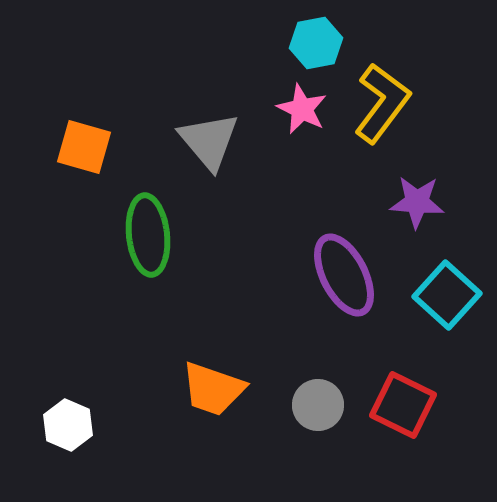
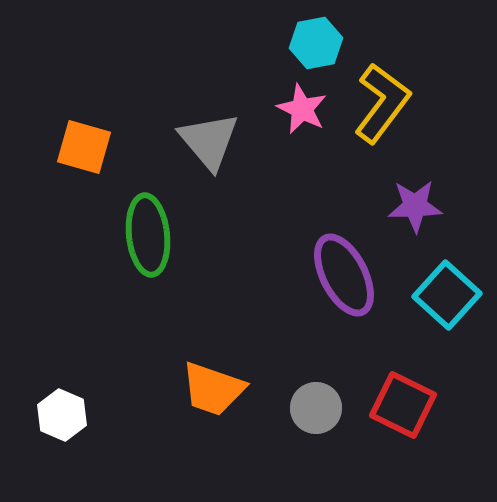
purple star: moved 2 px left, 4 px down; rotated 6 degrees counterclockwise
gray circle: moved 2 px left, 3 px down
white hexagon: moved 6 px left, 10 px up
